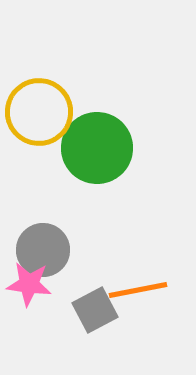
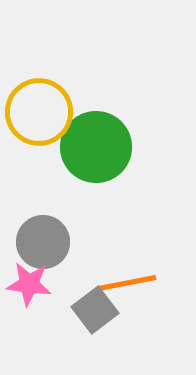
green circle: moved 1 px left, 1 px up
gray circle: moved 8 px up
orange line: moved 11 px left, 7 px up
gray square: rotated 9 degrees counterclockwise
